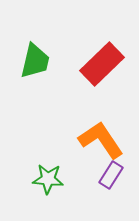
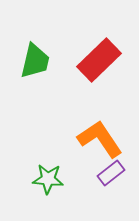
red rectangle: moved 3 px left, 4 px up
orange L-shape: moved 1 px left, 1 px up
purple rectangle: moved 2 px up; rotated 20 degrees clockwise
